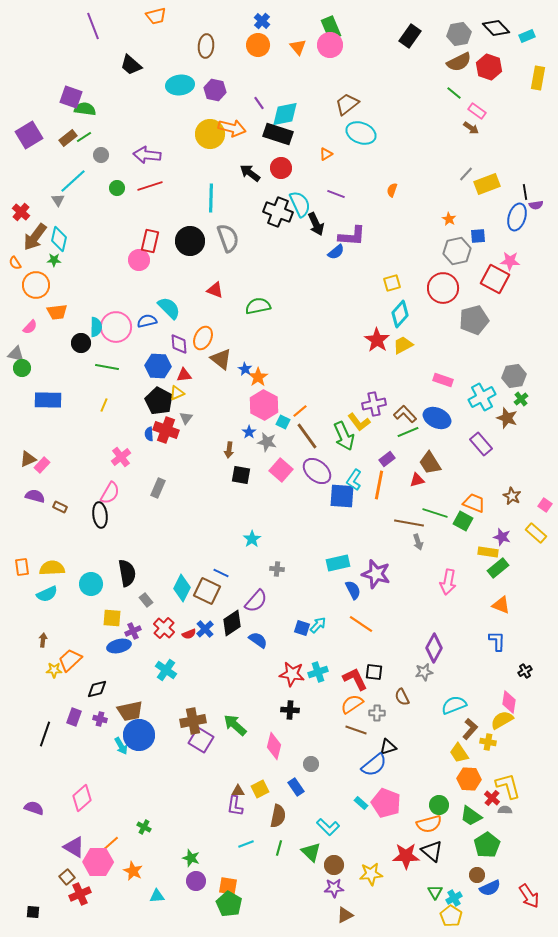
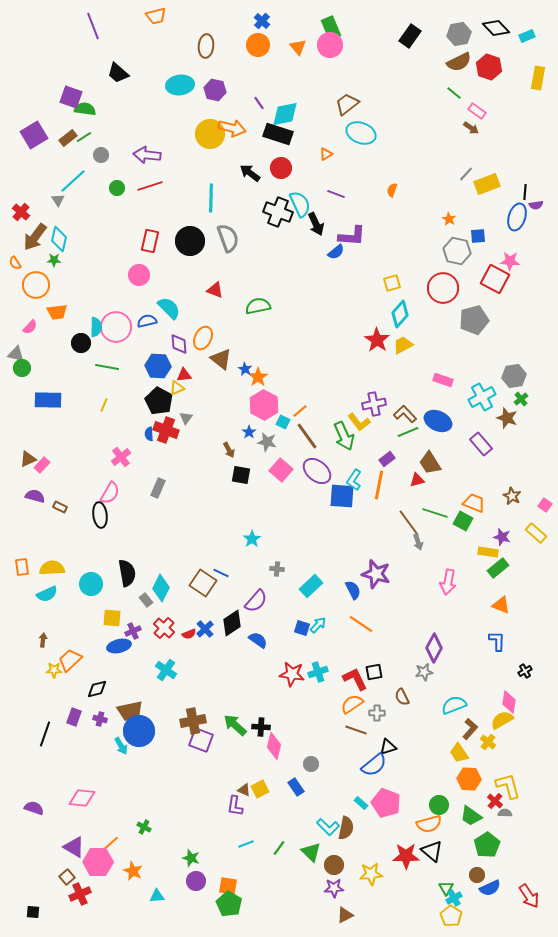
black trapezoid at (131, 65): moved 13 px left, 8 px down
purple square at (29, 135): moved 5 px right
black line at (525, 192): rotated 14 degrees clockwise
gray hexagon at (457, 251): rotated 24 degrees clockwise
pink circle at (139, 260): moved 15 px down
yellow triangle at (177, 393): moved 5 px up
blue ellipse at (437, 418): moved 1 px right, 3 px down
brown arrow at (229, 450): rotated 35 degrees counterclockwise
brown line at (409, 523): rotated 44 degrees clockwise
cyan rectangle at (338, 563): moved 27 px left, 23 px down; rotated 30 degrees counterclockwise
cyan diamond at (182, 588): moved 21 px left
brown square at (207, 591): moved 4 px left, 8 px up; rotated 8 degrees clockwise
black square at (374, 672): rotated 18 degrees counterclockwise
black cross at (290, 710): moved 29 px left, 17 px down
blue circle at (139, 735): moved 4 px up
purple square at (201, 740): rotated 10 degrees counterclockwise
yellow cross at (488, 742): rotated 28 degrees clockwise
brown triangle at (238, 791): moved 6 px right, 1 px up; rotated 24 degrees clockwise
pink diamond at (82, 798): rotated 48 degrees clockwise
red cross at (492, 798): moved 3 px right, 3 px down
gray semicircle at (505, 810): moved 3 px down
brown semicircle at (278, 816): moved 68 px right, 12 px down
green line at (279, 848): rotated 21 degrees clockwise
green triangle at (435, 892): moved 11 px right, 4 px up
